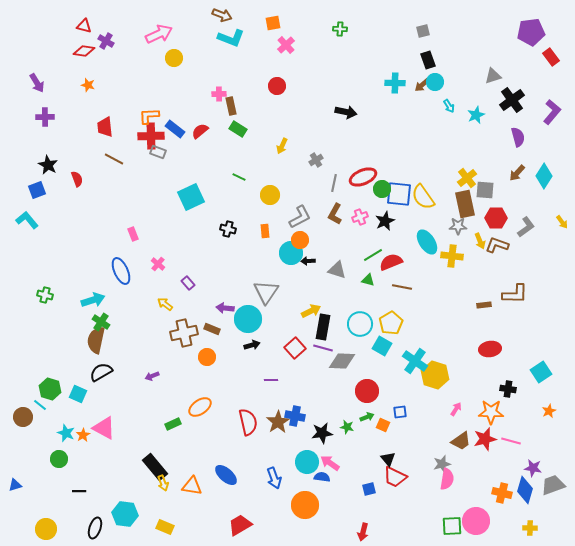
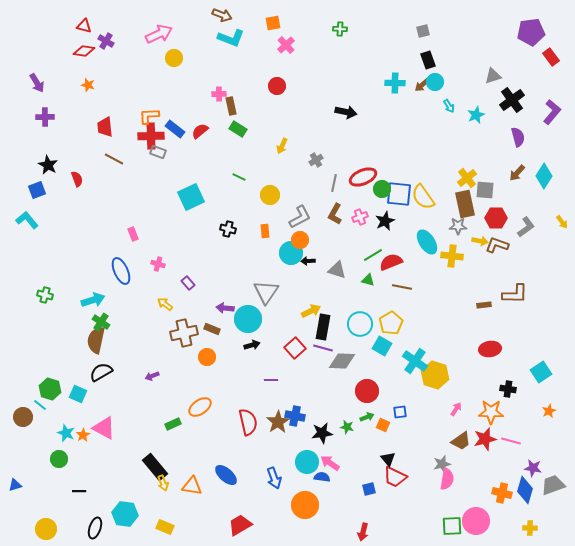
yellow arrow at (480, 241): rotated 56 degrees counterclockwise
pink cross at (158, 264): rotated 24 degrees counterclockwise
